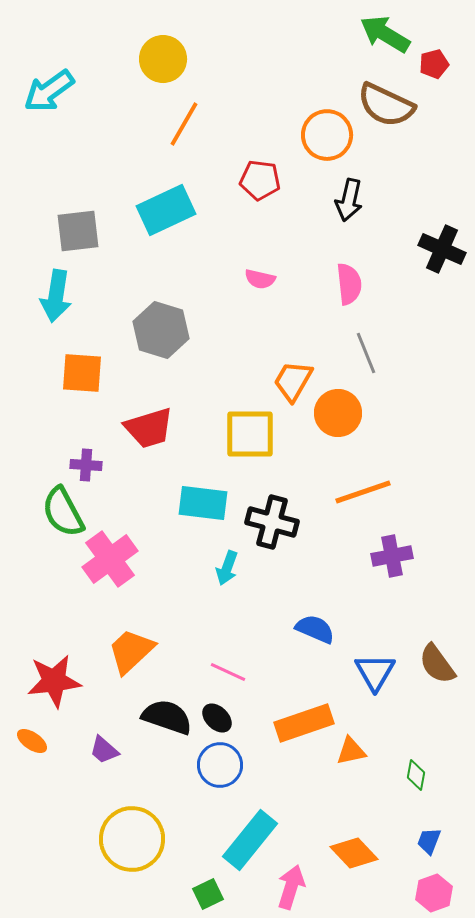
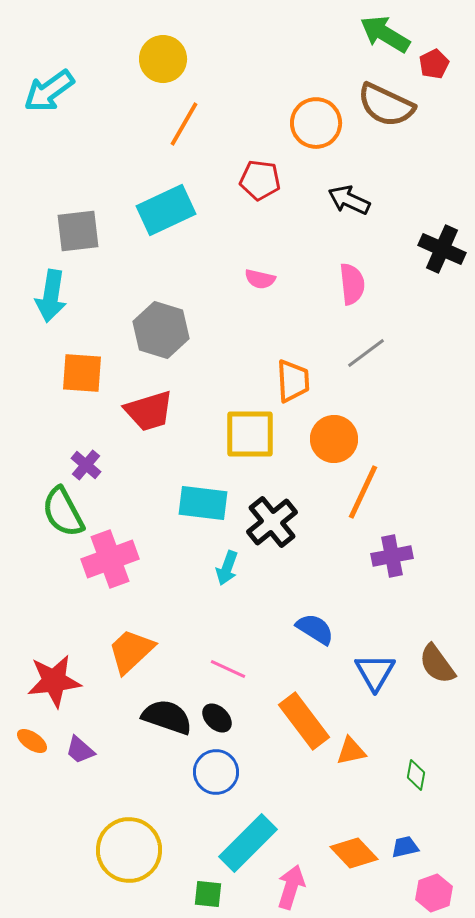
red pentagon at (434, 64): rotated 12 degrees counterclockwise
orange circle at (327, 135): moved 11 px left, 12 px up
black arrow at (349, 200): rotated 102 degrees clockwise
pink semicircle at (349, 284): moved 3 px right
cyan arrow at (56, 296): moved 5 px left
gray line at (366, 353): rotated 75 degrees clockwise
orange trapezoid at (293, 381): rotated 147 degrees clockwise
orange circle at (338, 413): moved 4 px left, 26 px down
red trapezoid at (149, 428): moved 17 px up
purple cross at (86, 465): rotated 36 degrees clockwise
orange line at (363, 492): rotated 46 degrees counterclockwise
black cross at (272, 522): rotated 36 degrees clockwise
pink cross at (110, 559): rotated 16 degrees clockwise
blue semicircle at (315, 629): rotated 9 degrees clockwise
pink line at (228, 672): moved 3 px up
orange rectangle at (304, 723): moved 2 px up; rotated 72 degrees clockwise
purple trapezoid at (104, 750): moved 24 px left
blue circle at (220, 765): moved 4 px left, 7 px down
yellow circle at (132, 839): moved 3 px left, 11 px down
cyan rectangle at (250, 840): moved 2 px left, 3 px down; rotated 6 degrees clockwise
blue trapezoid at (429, 841): moved 24 px left, 6 px down; rotated 56 degrees clockwise
green square at (208, 894): rotated 32 degrees clockwise
